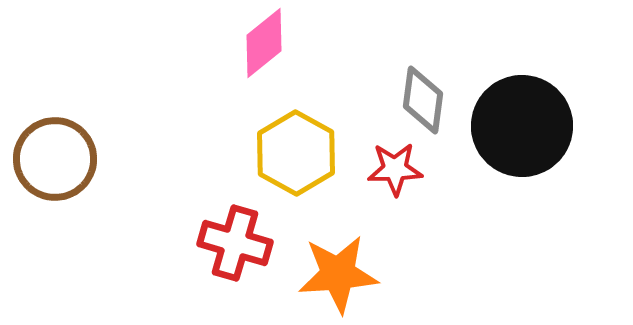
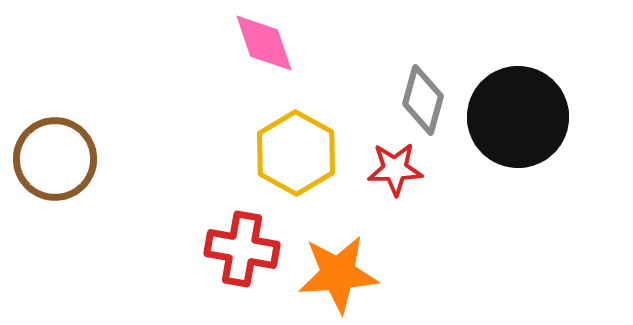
pink diamond: rotated 70 degrees counterclockwise
gray diamond: rotated 8 degrees clockwise
black circle: moved 4 px left, 9 px up
red cross: moved 7 px right, 6 px down; rotated 6 degrees counterclockwise
